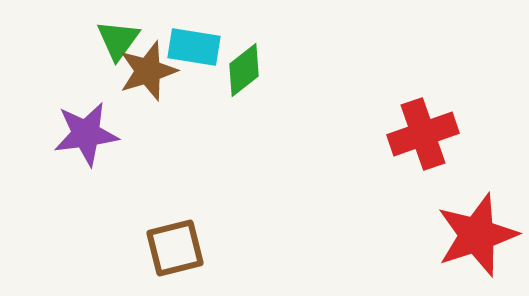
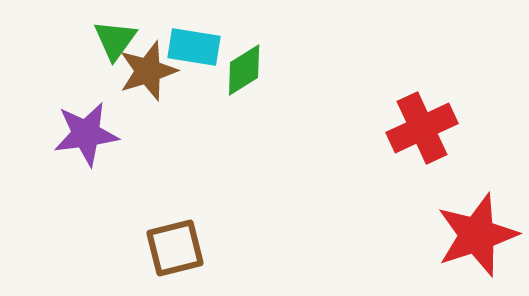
green triangle: moved 3 px left
green diamond: rotated 6 degrees clockwise
red cross: moved 1 px left, 6 px up; rotated 6 degrees counterclockwise
